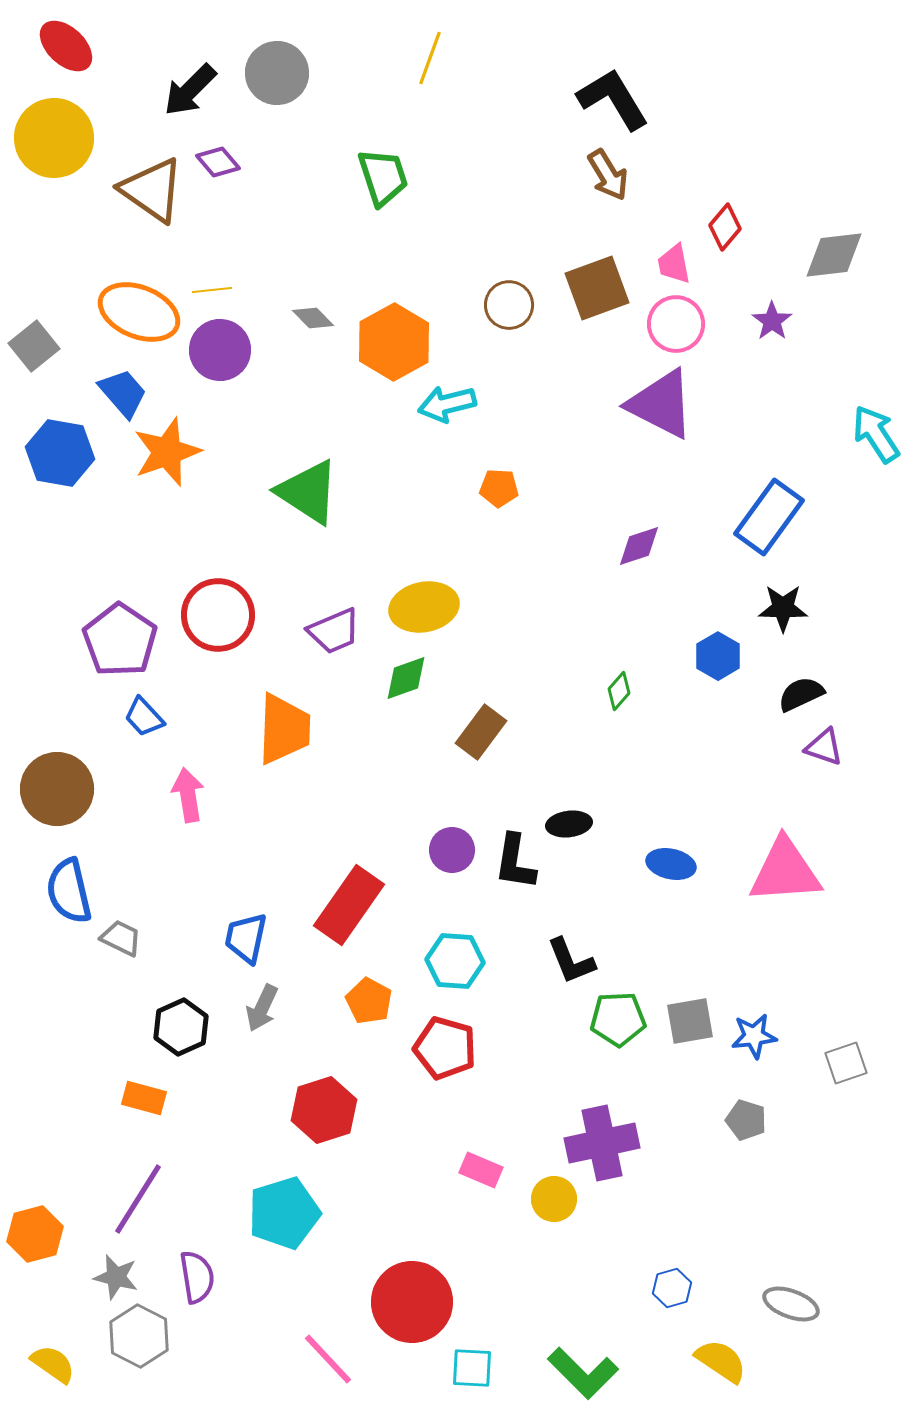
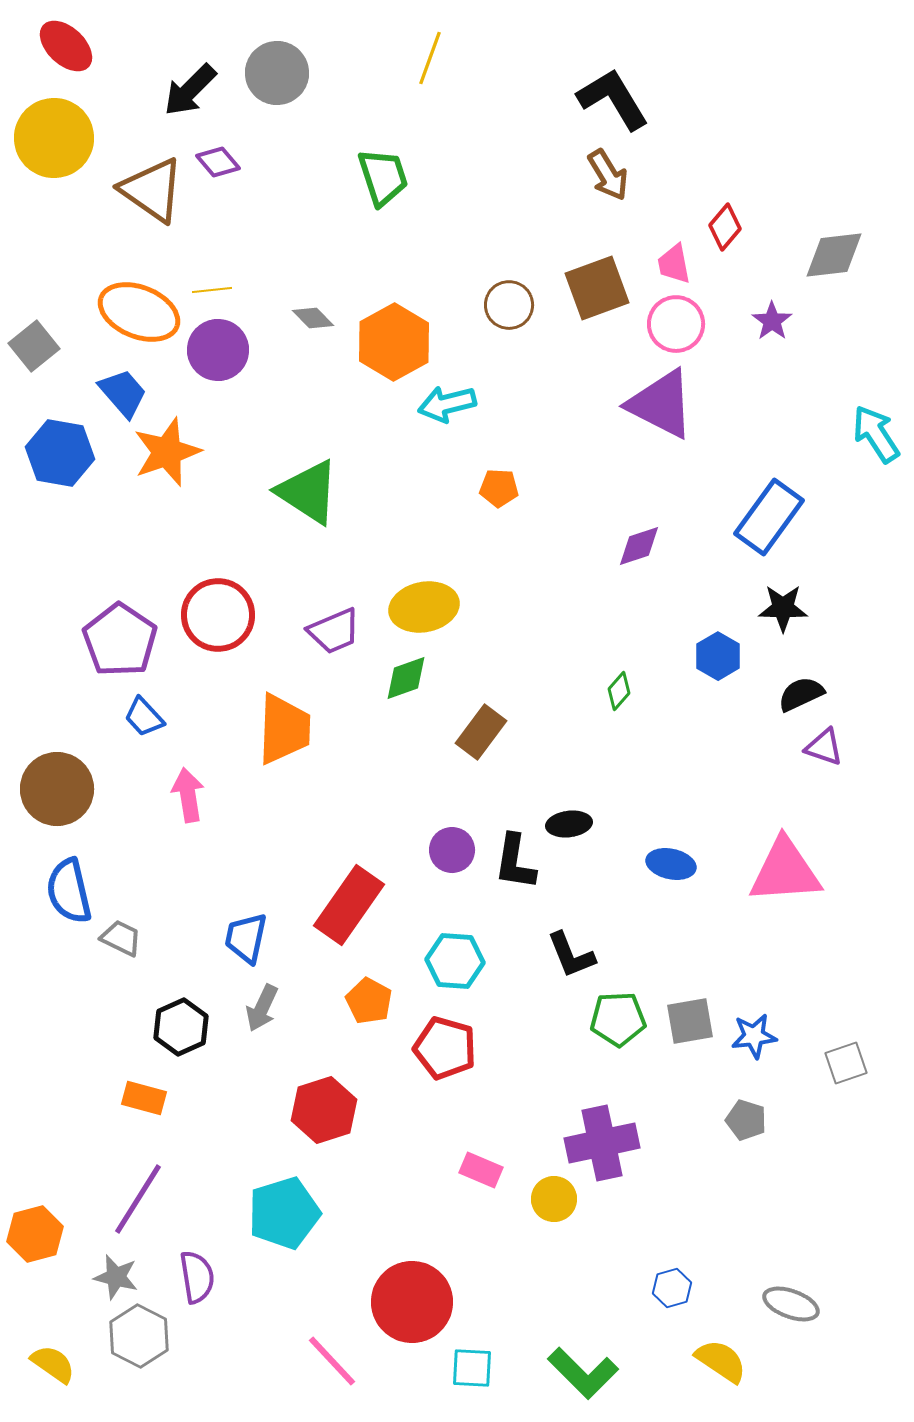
purple circle at (220, 350): moved 2 px left
black L-shape at (571, 961): moved 6 px up
pink line at (328, 1359): moved 4 px right, 2 px down
